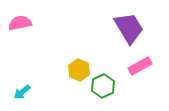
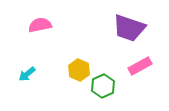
pink semicircle: moved 20 px right, 2 px down
purple trapezoid: rotated 140 degrees clockwise
cyan arrow: moved 5 px right, 18 px up
